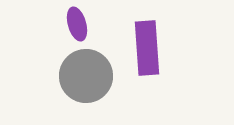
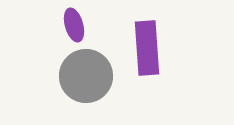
purple ellipse: moved 3 px left, 1 px down
